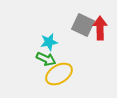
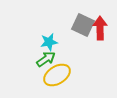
green arrow: rotated 60 degrees counterclockwise
yellow ellipse: moved 2 px left, 1 px down
